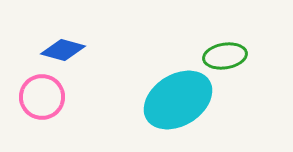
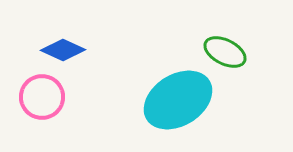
blue diamond: rotated 9 degrees clockwise
green ellipse: moved 4 px up; rotated 36 degrees clockwise
